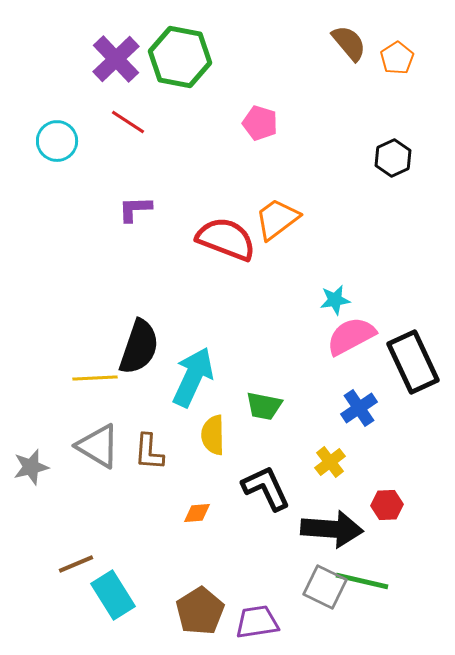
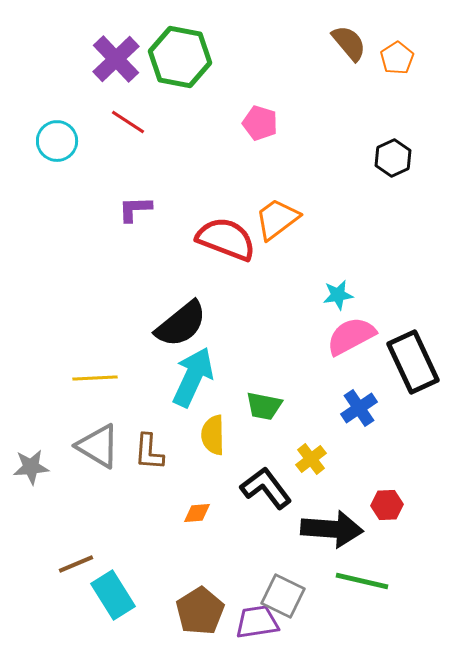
cyan star: moved 3 px right, 5 px up
black semicircle: moved 42 px right, 23 px up; rotated 32 degrees clockwise
yellow cross: moved 19 px left, 3 px up
gray star: rotated 9 degrees clockwise
black L-shape: rotated 12 degrees counterclockwise
gray square: moved 42 px left, 9 px down
